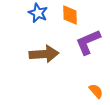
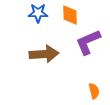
blue star: rotated 24 degrees counterclockwise
orange semicircle: moved 2 px left; rotated 28 degrees clockwise
